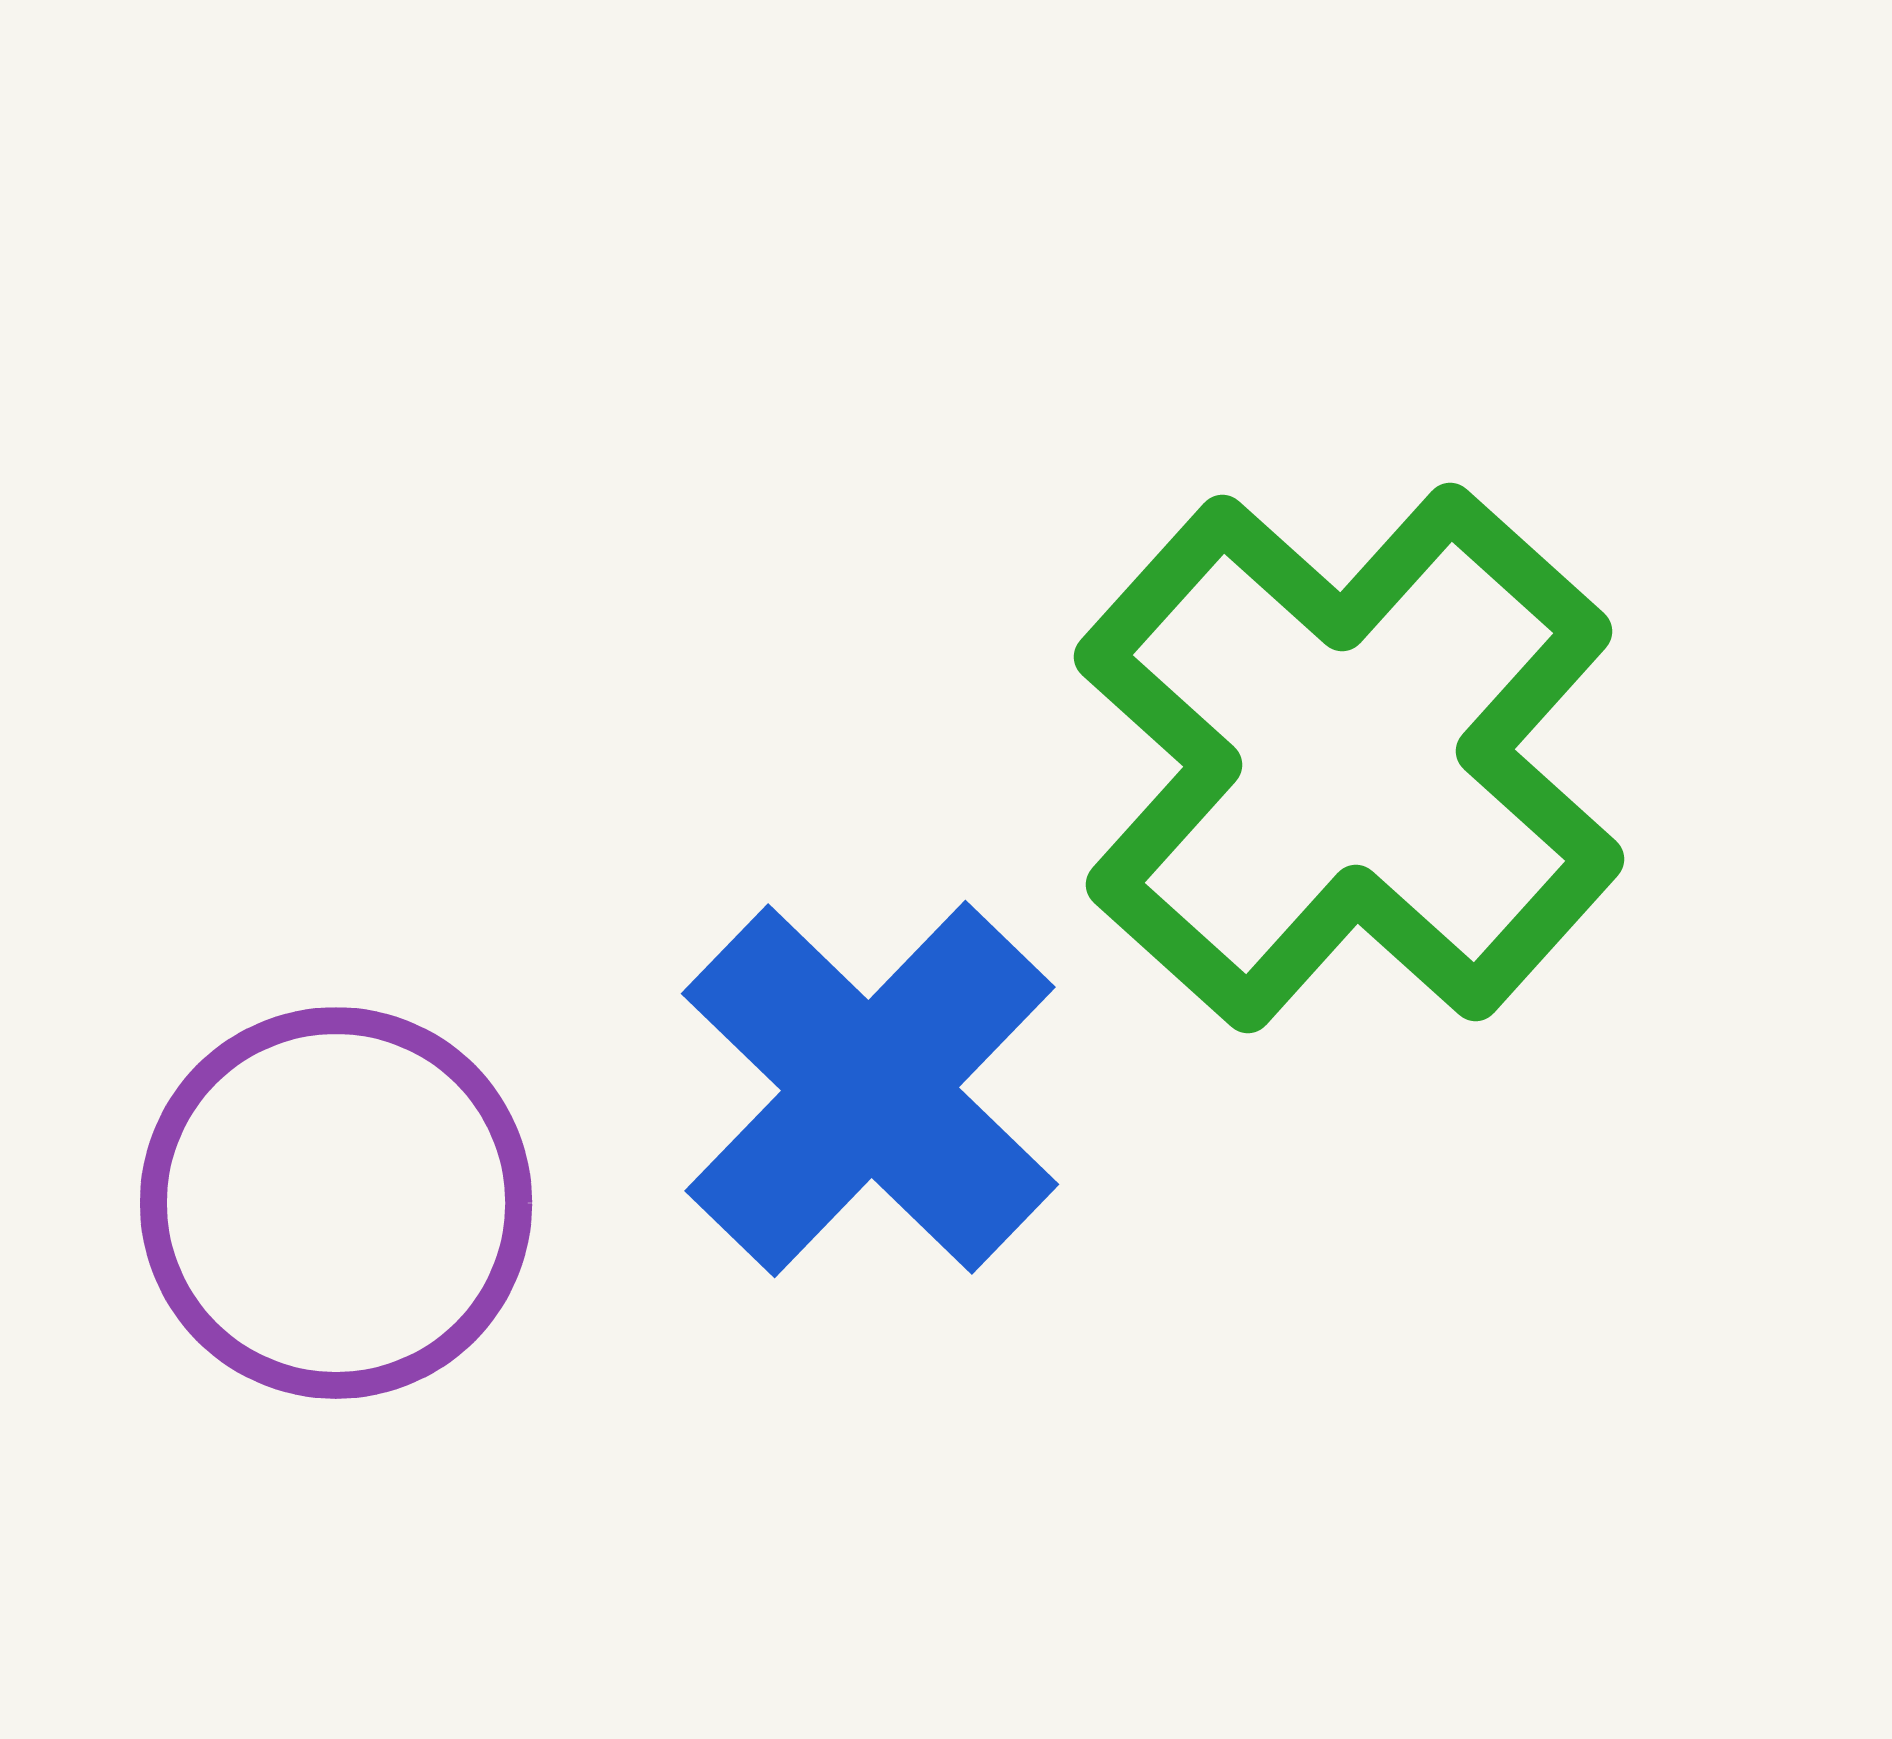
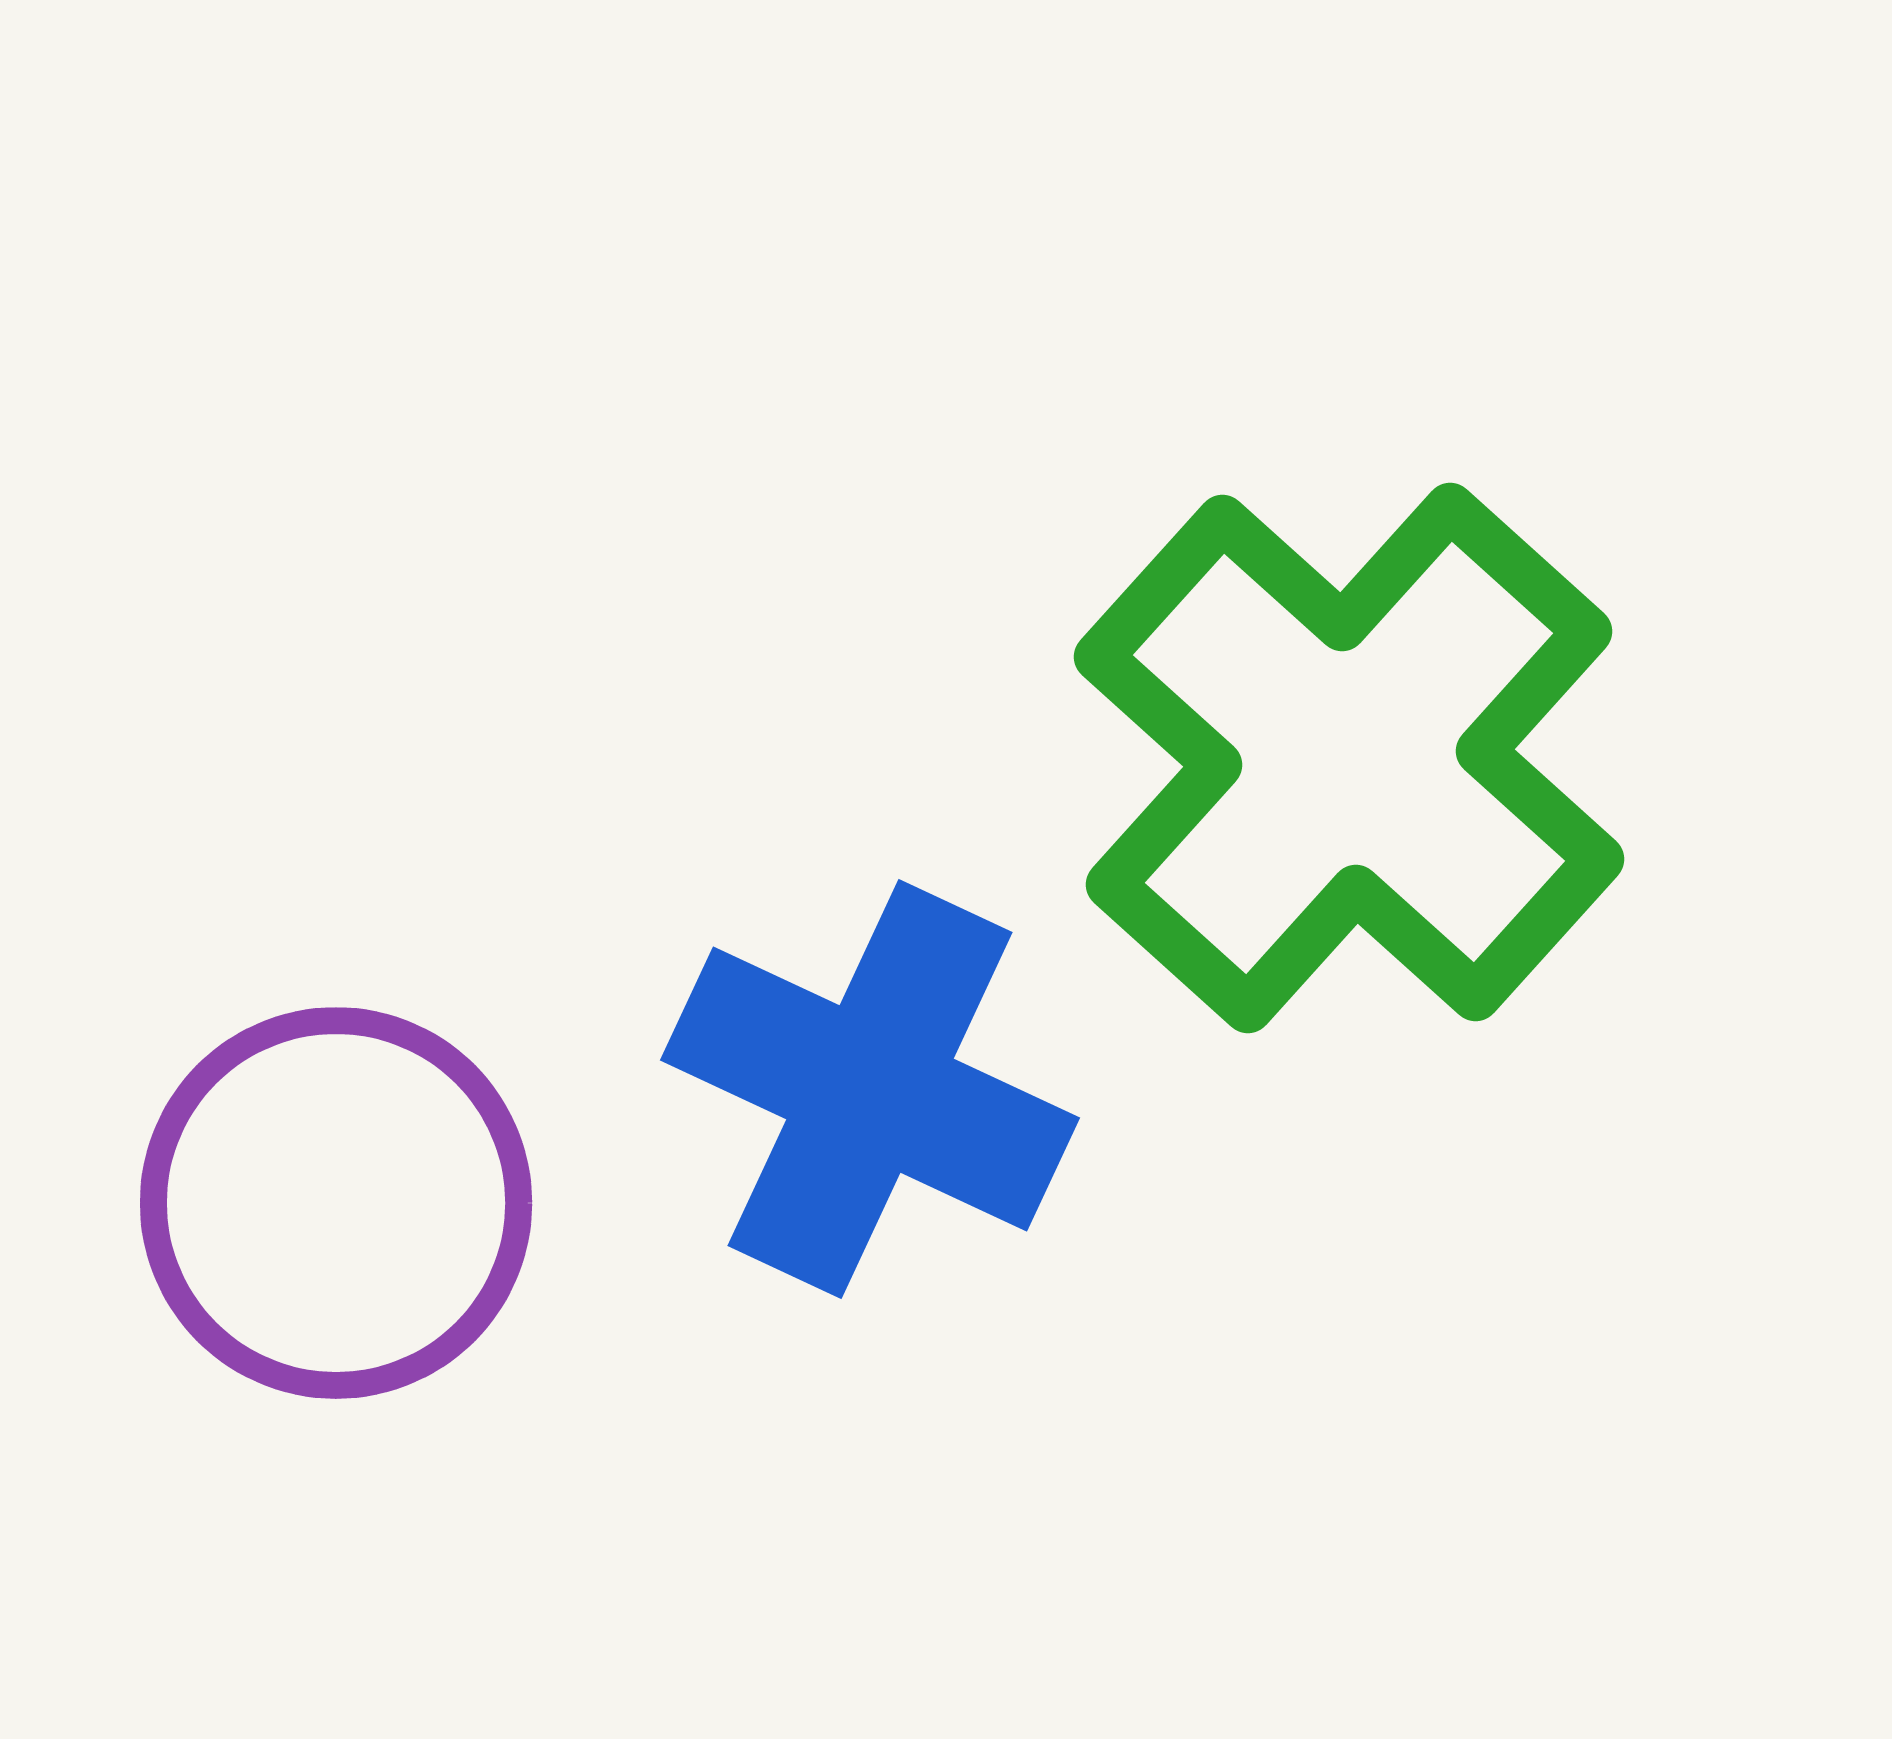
blue cross: rotated 19 degrees counterclockwise
